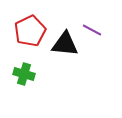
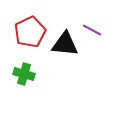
red pentagon: moved 1 px down
